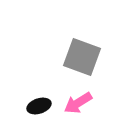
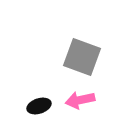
pink arrow: moved 2 px right, 3 px up; rotated 20 degrees clockwise
